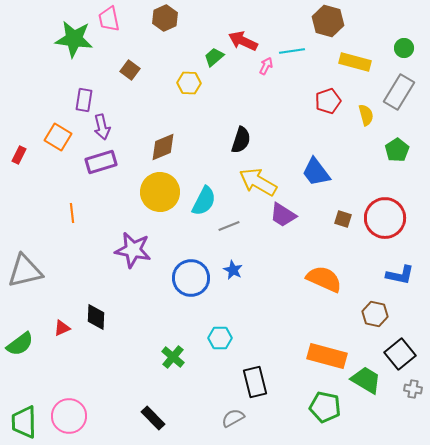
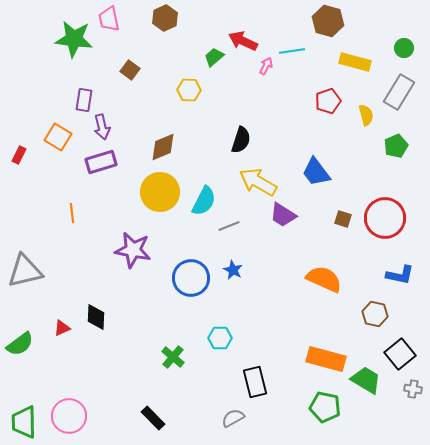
yellow hexagon at (189, 83): moved 7 px down
green pentagon at (397, 150): moved 1 px left, 4 px up; rotated 10 degrees clockwise
orange rectangle at (327, 356): moved 1 px left, 3 px down
